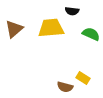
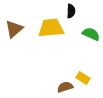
black semicircle: moved 1 px left; rotated 96 degrees counterclockwise
brown semicircle: rotated 147 degrees clockwise
